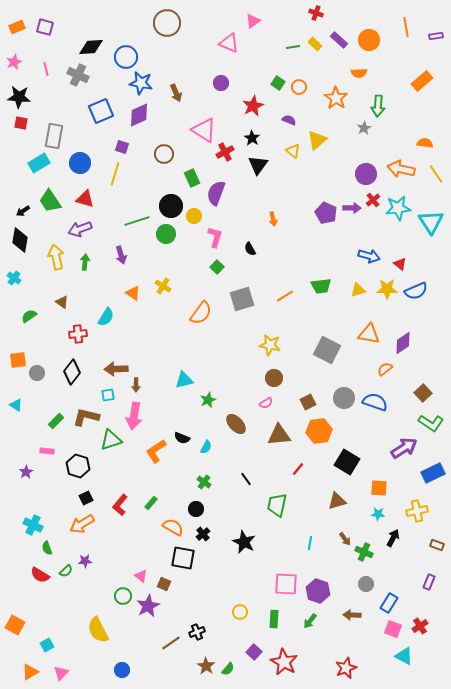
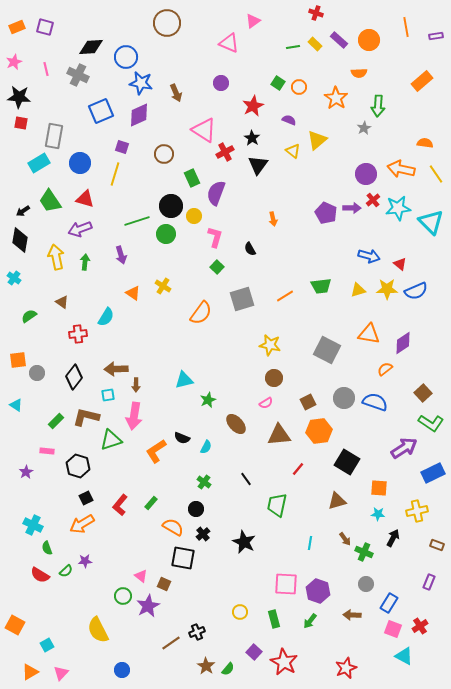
cyan triangle at (431, 222): rotated 12 degrees counterclockwise
black diamond at (72, 372): moved 2 px right, 5 px down
green rectangle at (274, 619): rotated 18 degrees counterclockwise
